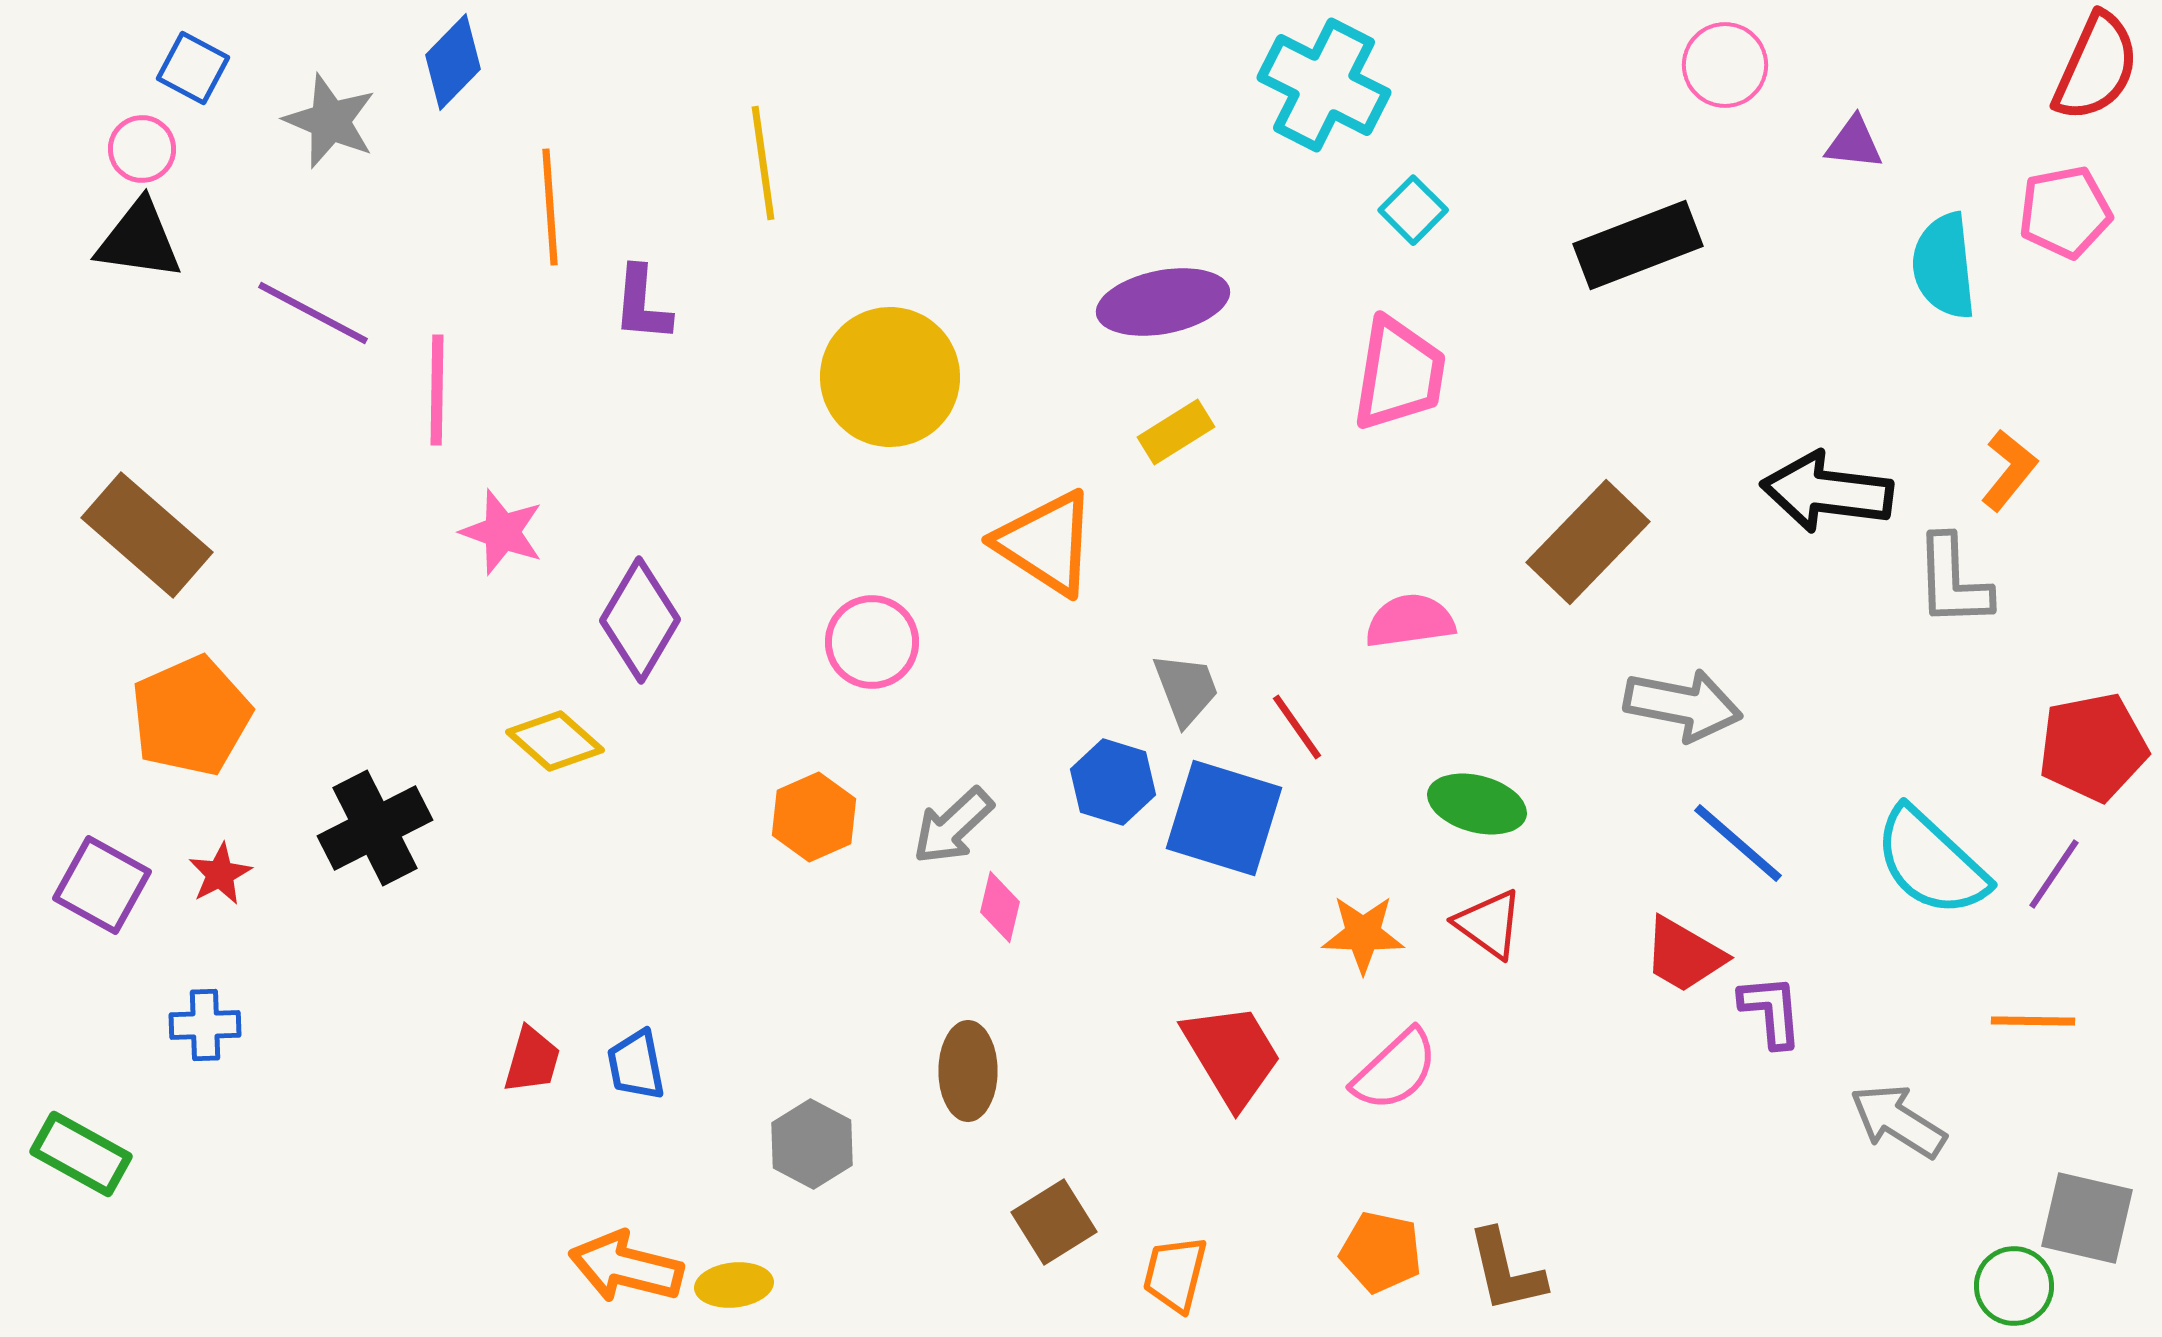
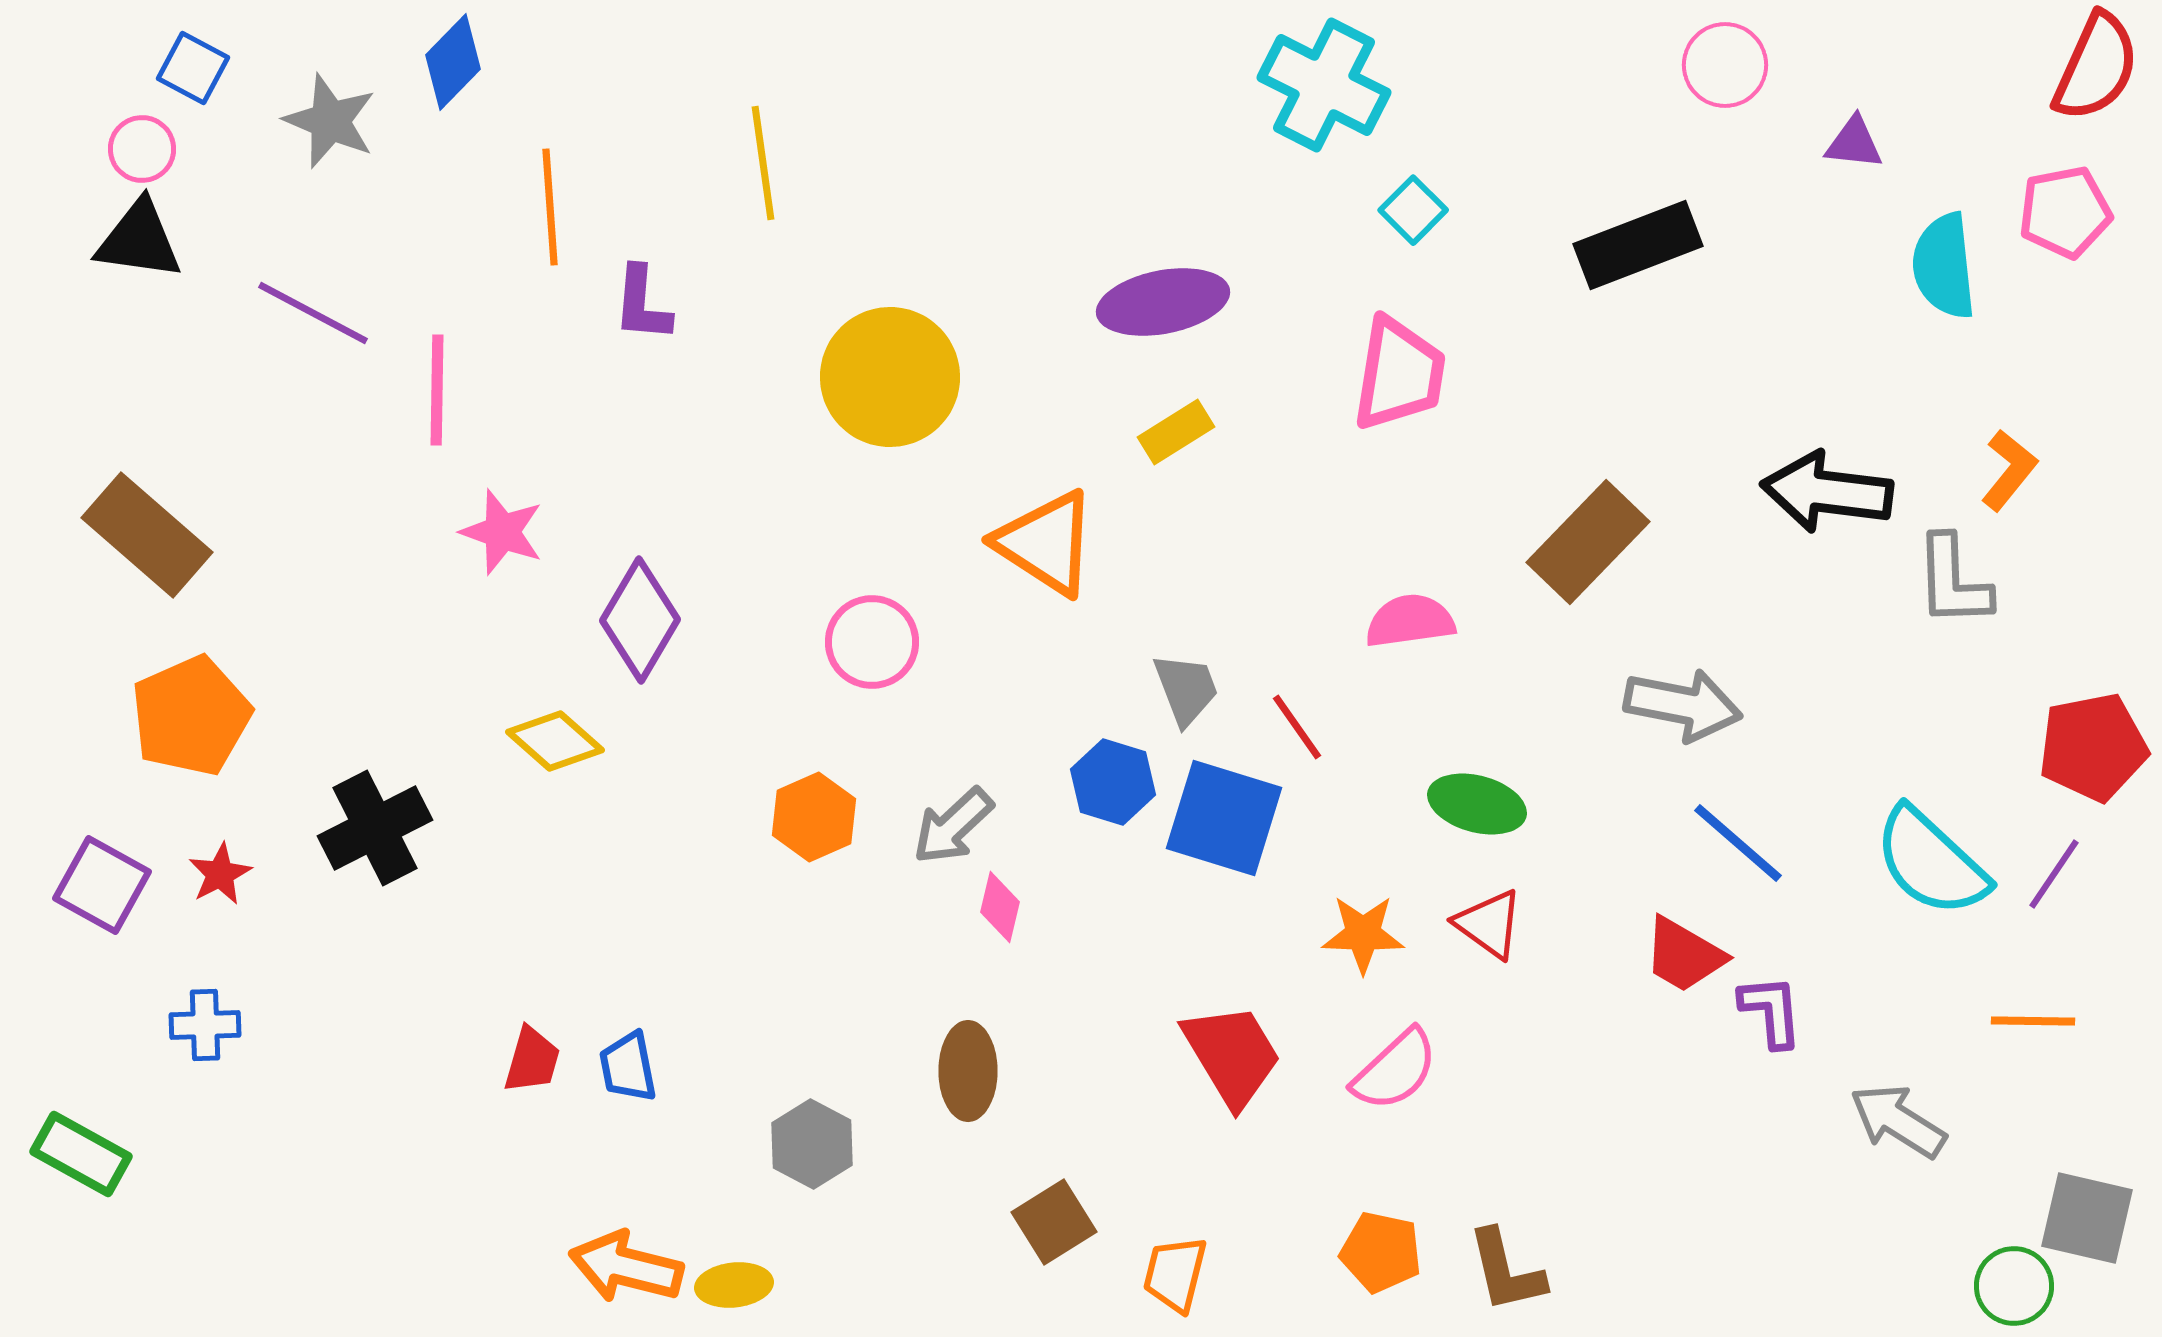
blue trapezoid at (636, 1065): moved 8 px left, 2 px down
